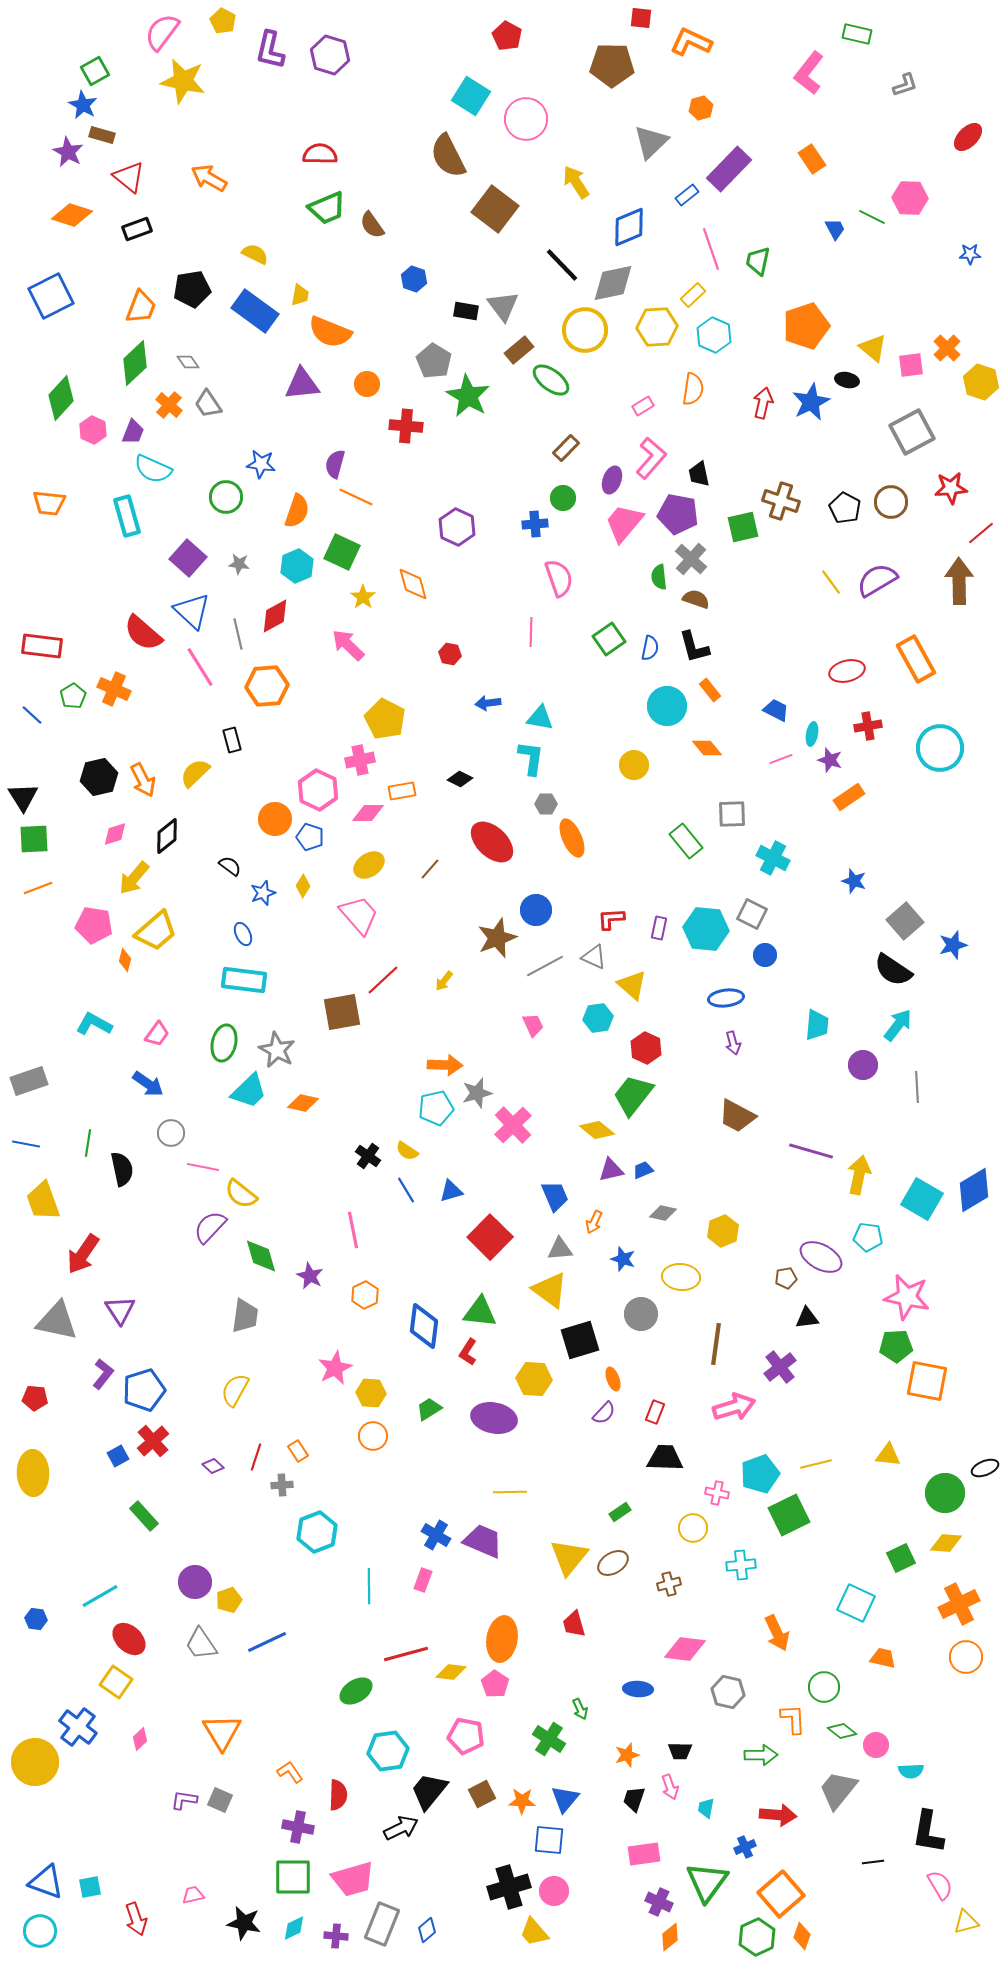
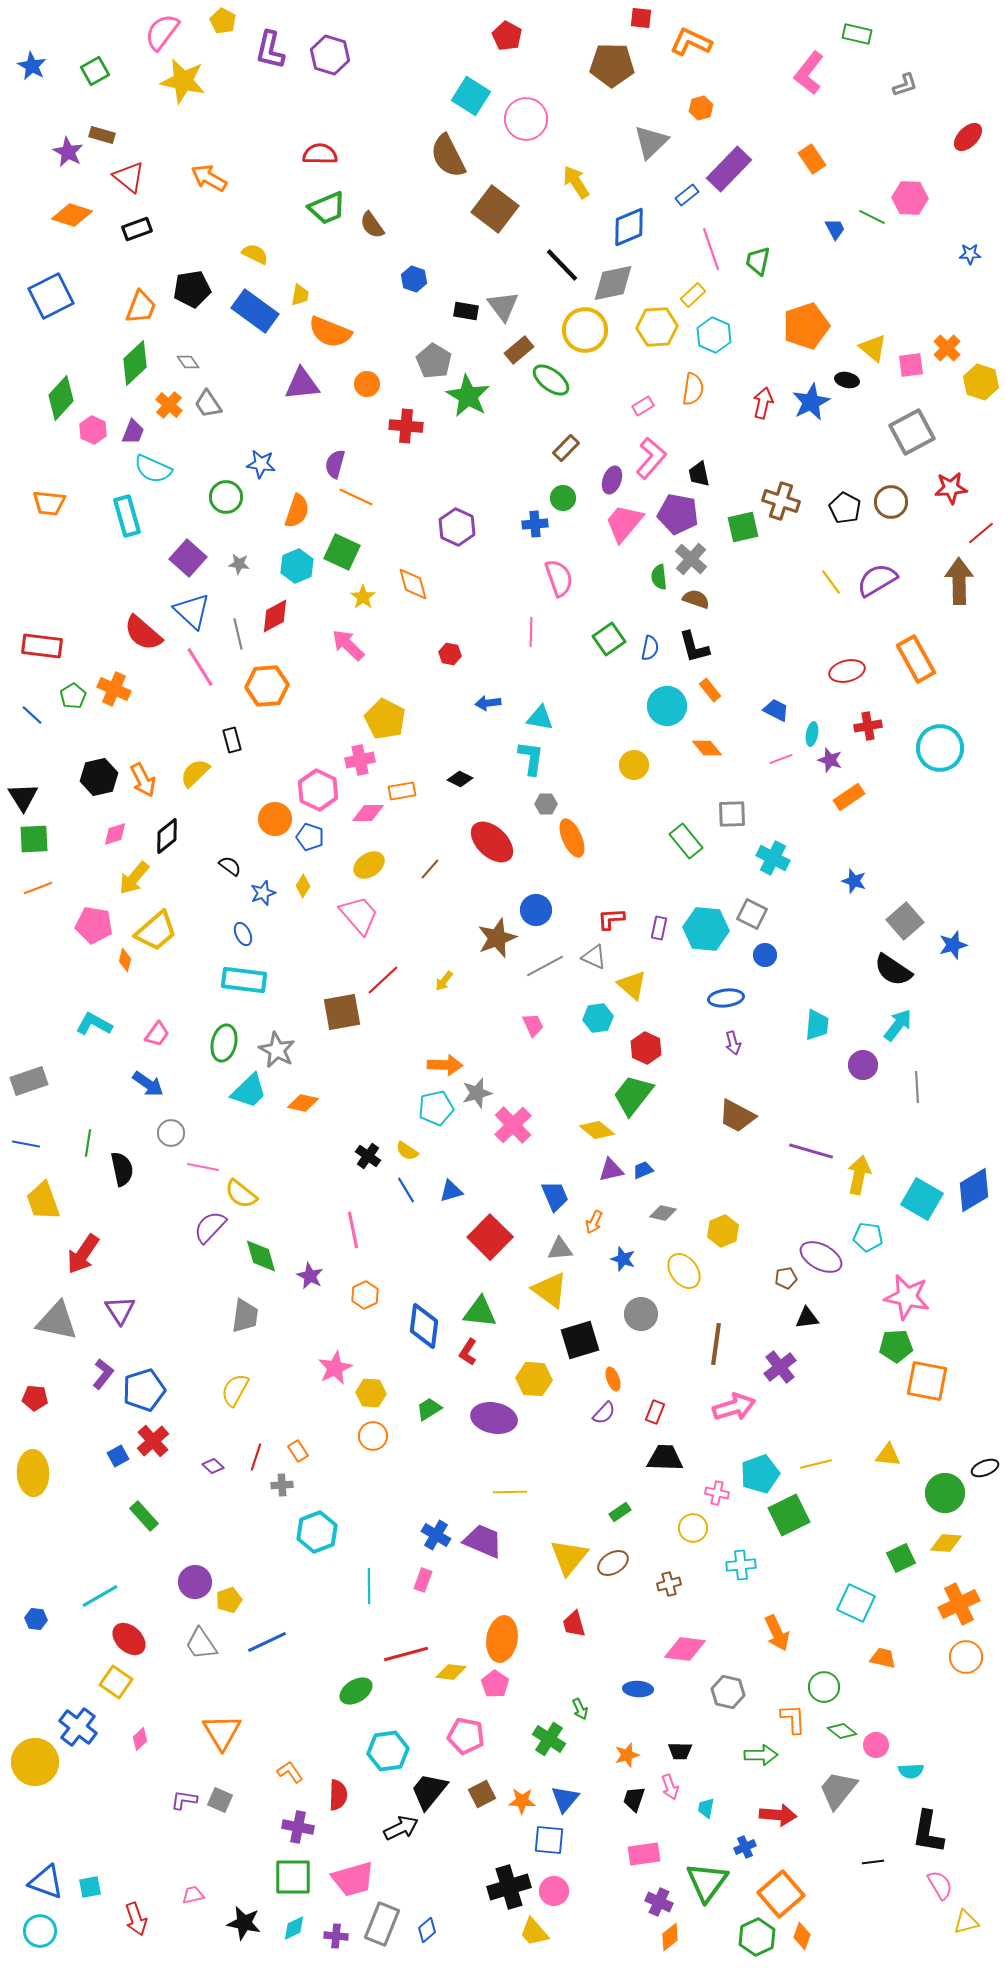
blue star at (83, 105): moved 51 px left, 39 px up
yellow ellipse at (681, 1277): moved 3 px right, 6 px up; rotated 48 degrees clockwise
